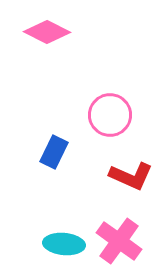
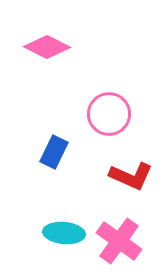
pink diamond: moved 15 px down
pink circle: moved 1 px left, 1 px up
cyan ellipse: moved 11 px up
